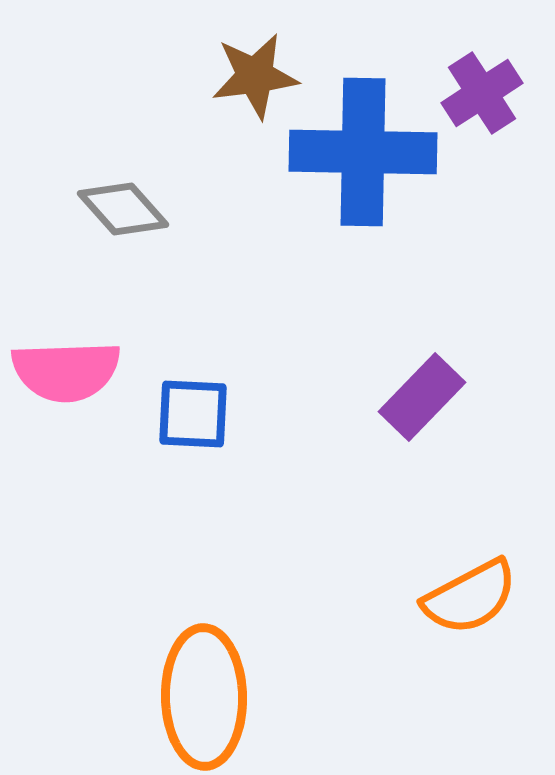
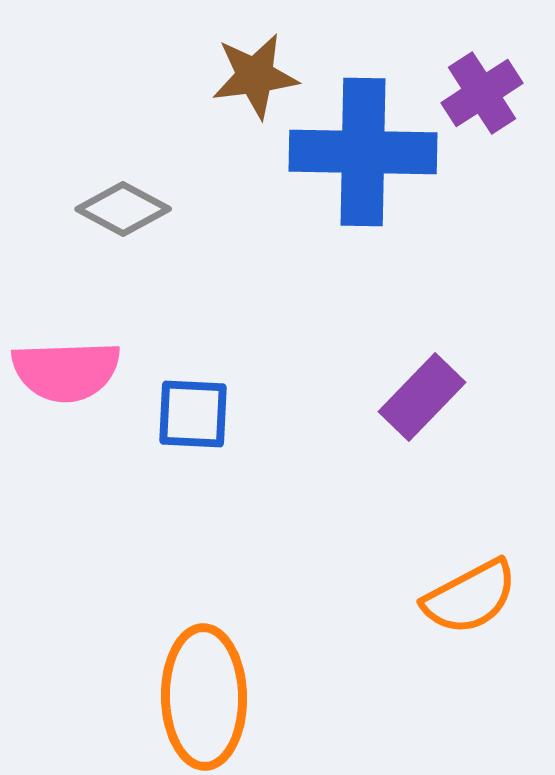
gray diamond: rotated 20 degrees counterclockwise
